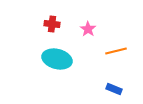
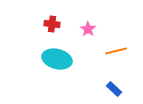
blue rectangle: rotated 21 degrees clockwise
